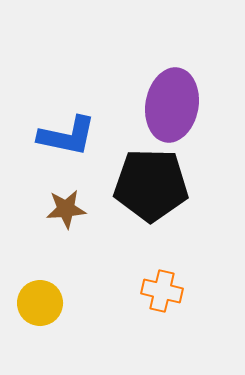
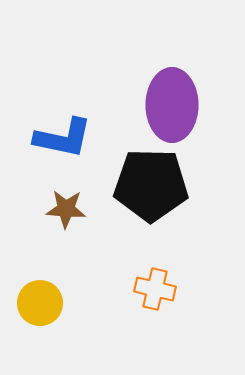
purple ellipse: rotated 10 degrees counterclockwise
blue L-shape: moved 4 px left, 2 px down
brown star: rotated 9 degrees clockwise
orange cross: moved 7 px left, 2 px up
